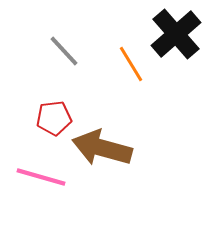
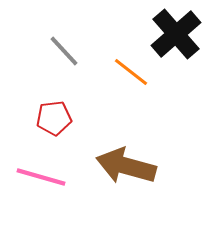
orange line: moved 8 px down; rotated 21 degrees counterclockwise
brown arrow: moved 24 px right, 18 px down
